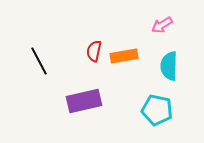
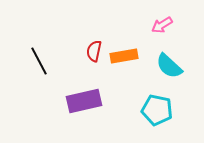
cyan semicircle: rotated 48 degrees counterclockwise
